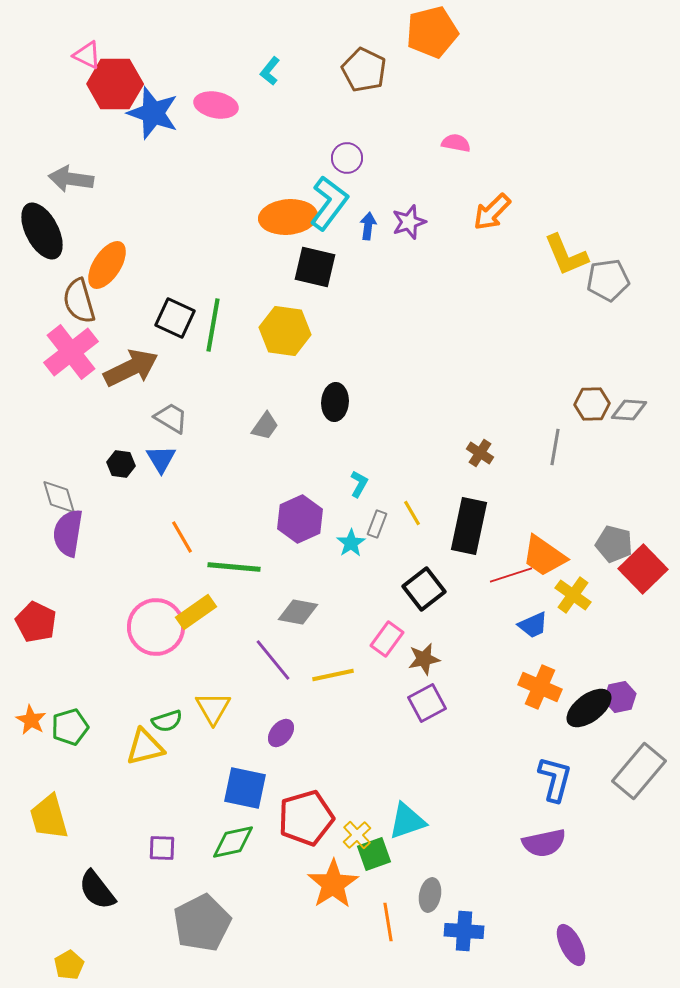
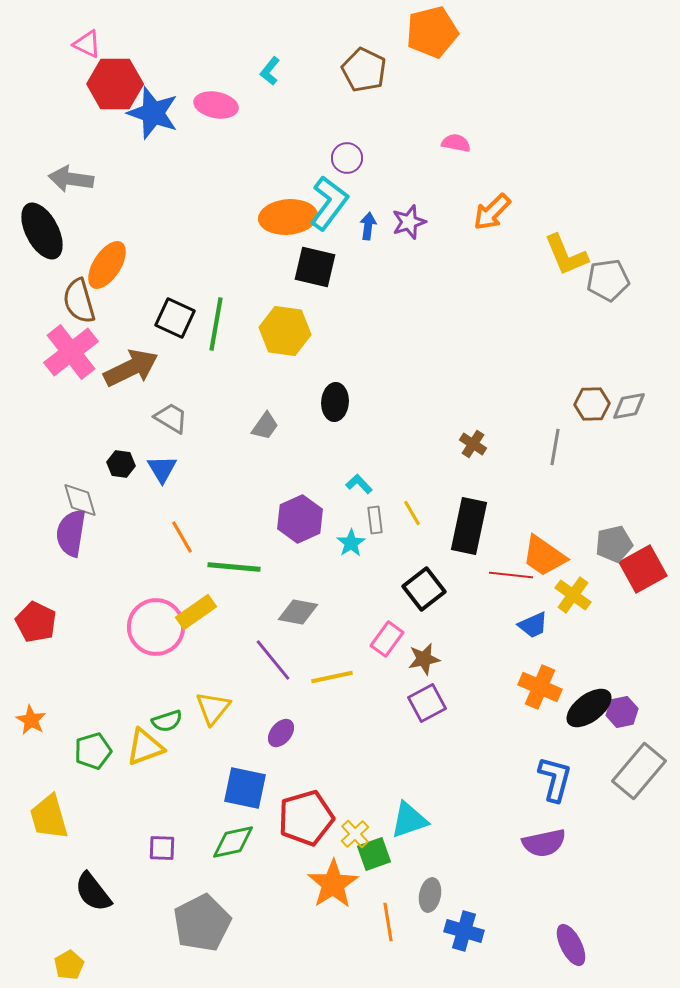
pink triangle at (87, 55): moved 11 px up
green line at (213, 325): moved 3 px right, 1 px up
gray diamond at (629, 410): moved 4 px up; rotated 15 degrees counterclockwise
brown cross at (480, 453): moved 7 px left, 9 px up
blue triangle at (161, 459): moved 1 px right, 10 px down
cyan L-shape at (359, 484): rotated 72 degrees counterclockwise
gray diamond at (59, 497): moved 21 px right, 3 px down
gray rectangle at (377, 524): moved 2 px left, 4 px up; rotated 28 degrees counterclockwise
purple semicircle at (68, 533): moved 3 px right
gray pentagon at (614, 544): rotated 27 degrees counterclockwise
red square at (643, 569): rotated 15 degrees clockwise
red line at (511, 575): rotated 24 degrees clockwise
yellow line at (333, 675): moved 1 px left, 2 px down
purple hexagon at (620, 697): moved 2 px right, 15 px down
yellow triangle at (213, 708): rotated 9 degrees clockwise
green pentagon at (70, 727): moved 23 px right, 24 px down
yellow triangle at (145, 747): rotated 6 degrees counterclockwise
cyan triangle at (407, 821): moved 2 px right, 1 px up
yellow cross at (357, 835): moved 2 px left, 1 px up
black semicircle at (97, 890): moved 4 px left, 2 px down
blue cross at (464, 931): rotated 12 degrees clockwise
